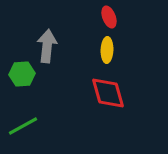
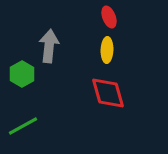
gray arrow: moved 2 px right
green hexagon: rotated 25 degrees counterclockwise
